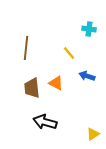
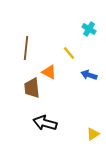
cyan cross: rotated 24 degrees clockwise
blue arrow: moved 2 px right, 1 px up
orange triangle: moved 7 px left, 11 px up
black arrow: moved 1 px down
